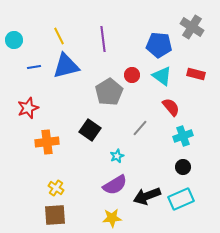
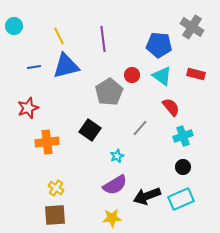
cyan circle: moved 14 px up
